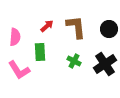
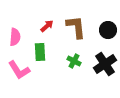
black circle: moved 1 px left, 1 px down
